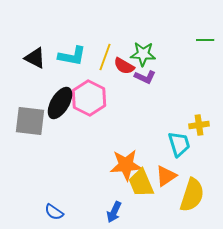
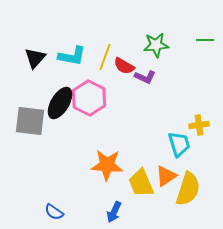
green star: moved 13 px right, 9 px up; rotated 10 degrees counterclockwise
black triangle: rotated 45 degrees clockwise
orange star: moved 19 px left; rotated 8 degrees clockwise
yellow semicircle: moved 4 px left, 6 px up
